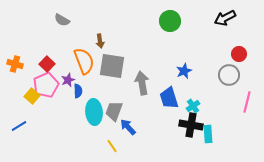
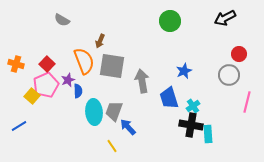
brown arrow: rotated 32 degrees clockwise
orange cross: moved 1 px right
gray arrow: moved 2 px up
